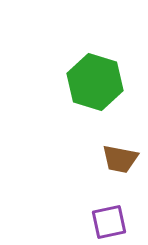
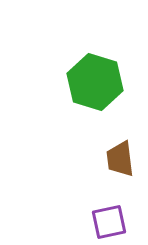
brown trapezoid: rotated 72 degrees clockwise
